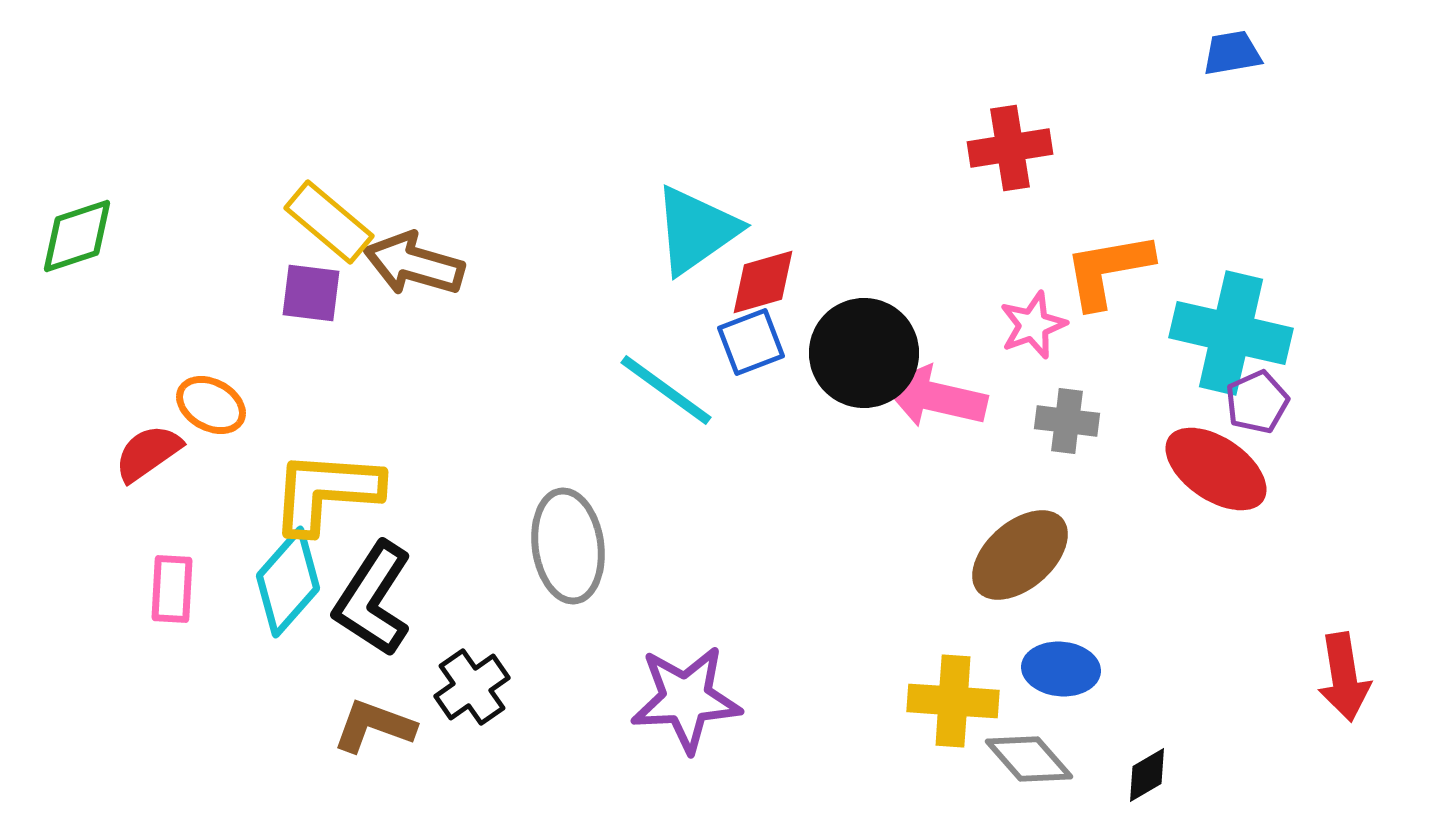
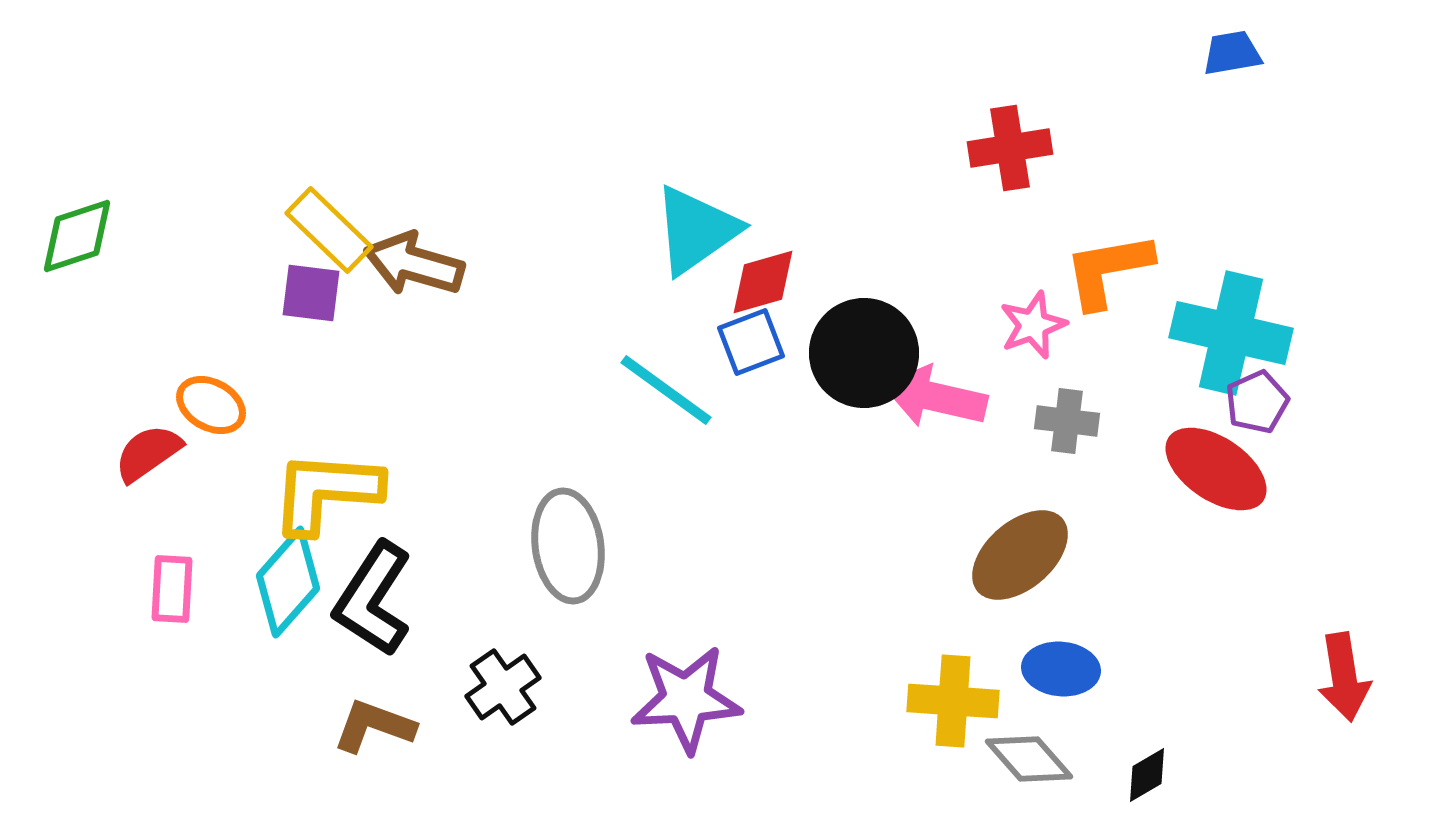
yellow rectangle: moved 8 px down; rotated 4 degrees clockwise
black cross: moved 31 px right
